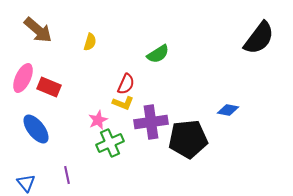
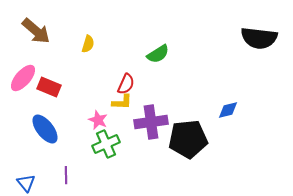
brown arrow: moved 2 px left, 1 px down
black semicircle: rotated 60 degrees clockwise
yellow semicircle: moved 2 px left, 2 px down
pink ellipse: rotated 16 degrees clockwise
yellow L-shape: moved 1 px left, 1 px up; rotated 20 degrees counterclockwise
blue diamond: rotated 25 degrees counterclockwise
pink star: rotated 24 degrees counterclockwise
blue ellipse: moved 9 px right
green cross: moved 4 px left, 1 px down
purple line: moved 1 px left; rotated 12 degrees clockwise
